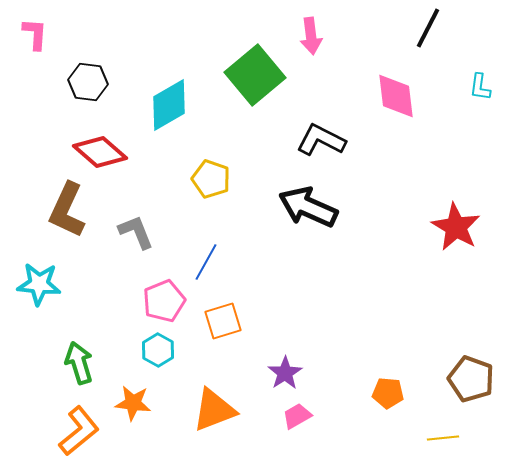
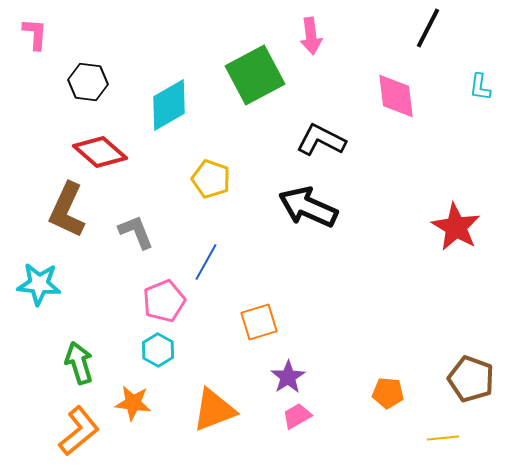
green square: rotated 12 degrees clockwise
orange square: moved 36 px right, 1 px down
purple star: moved 3 px right, 4 px down
